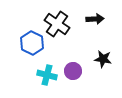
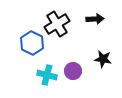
black cross: rotated 25 degrees clockwise
